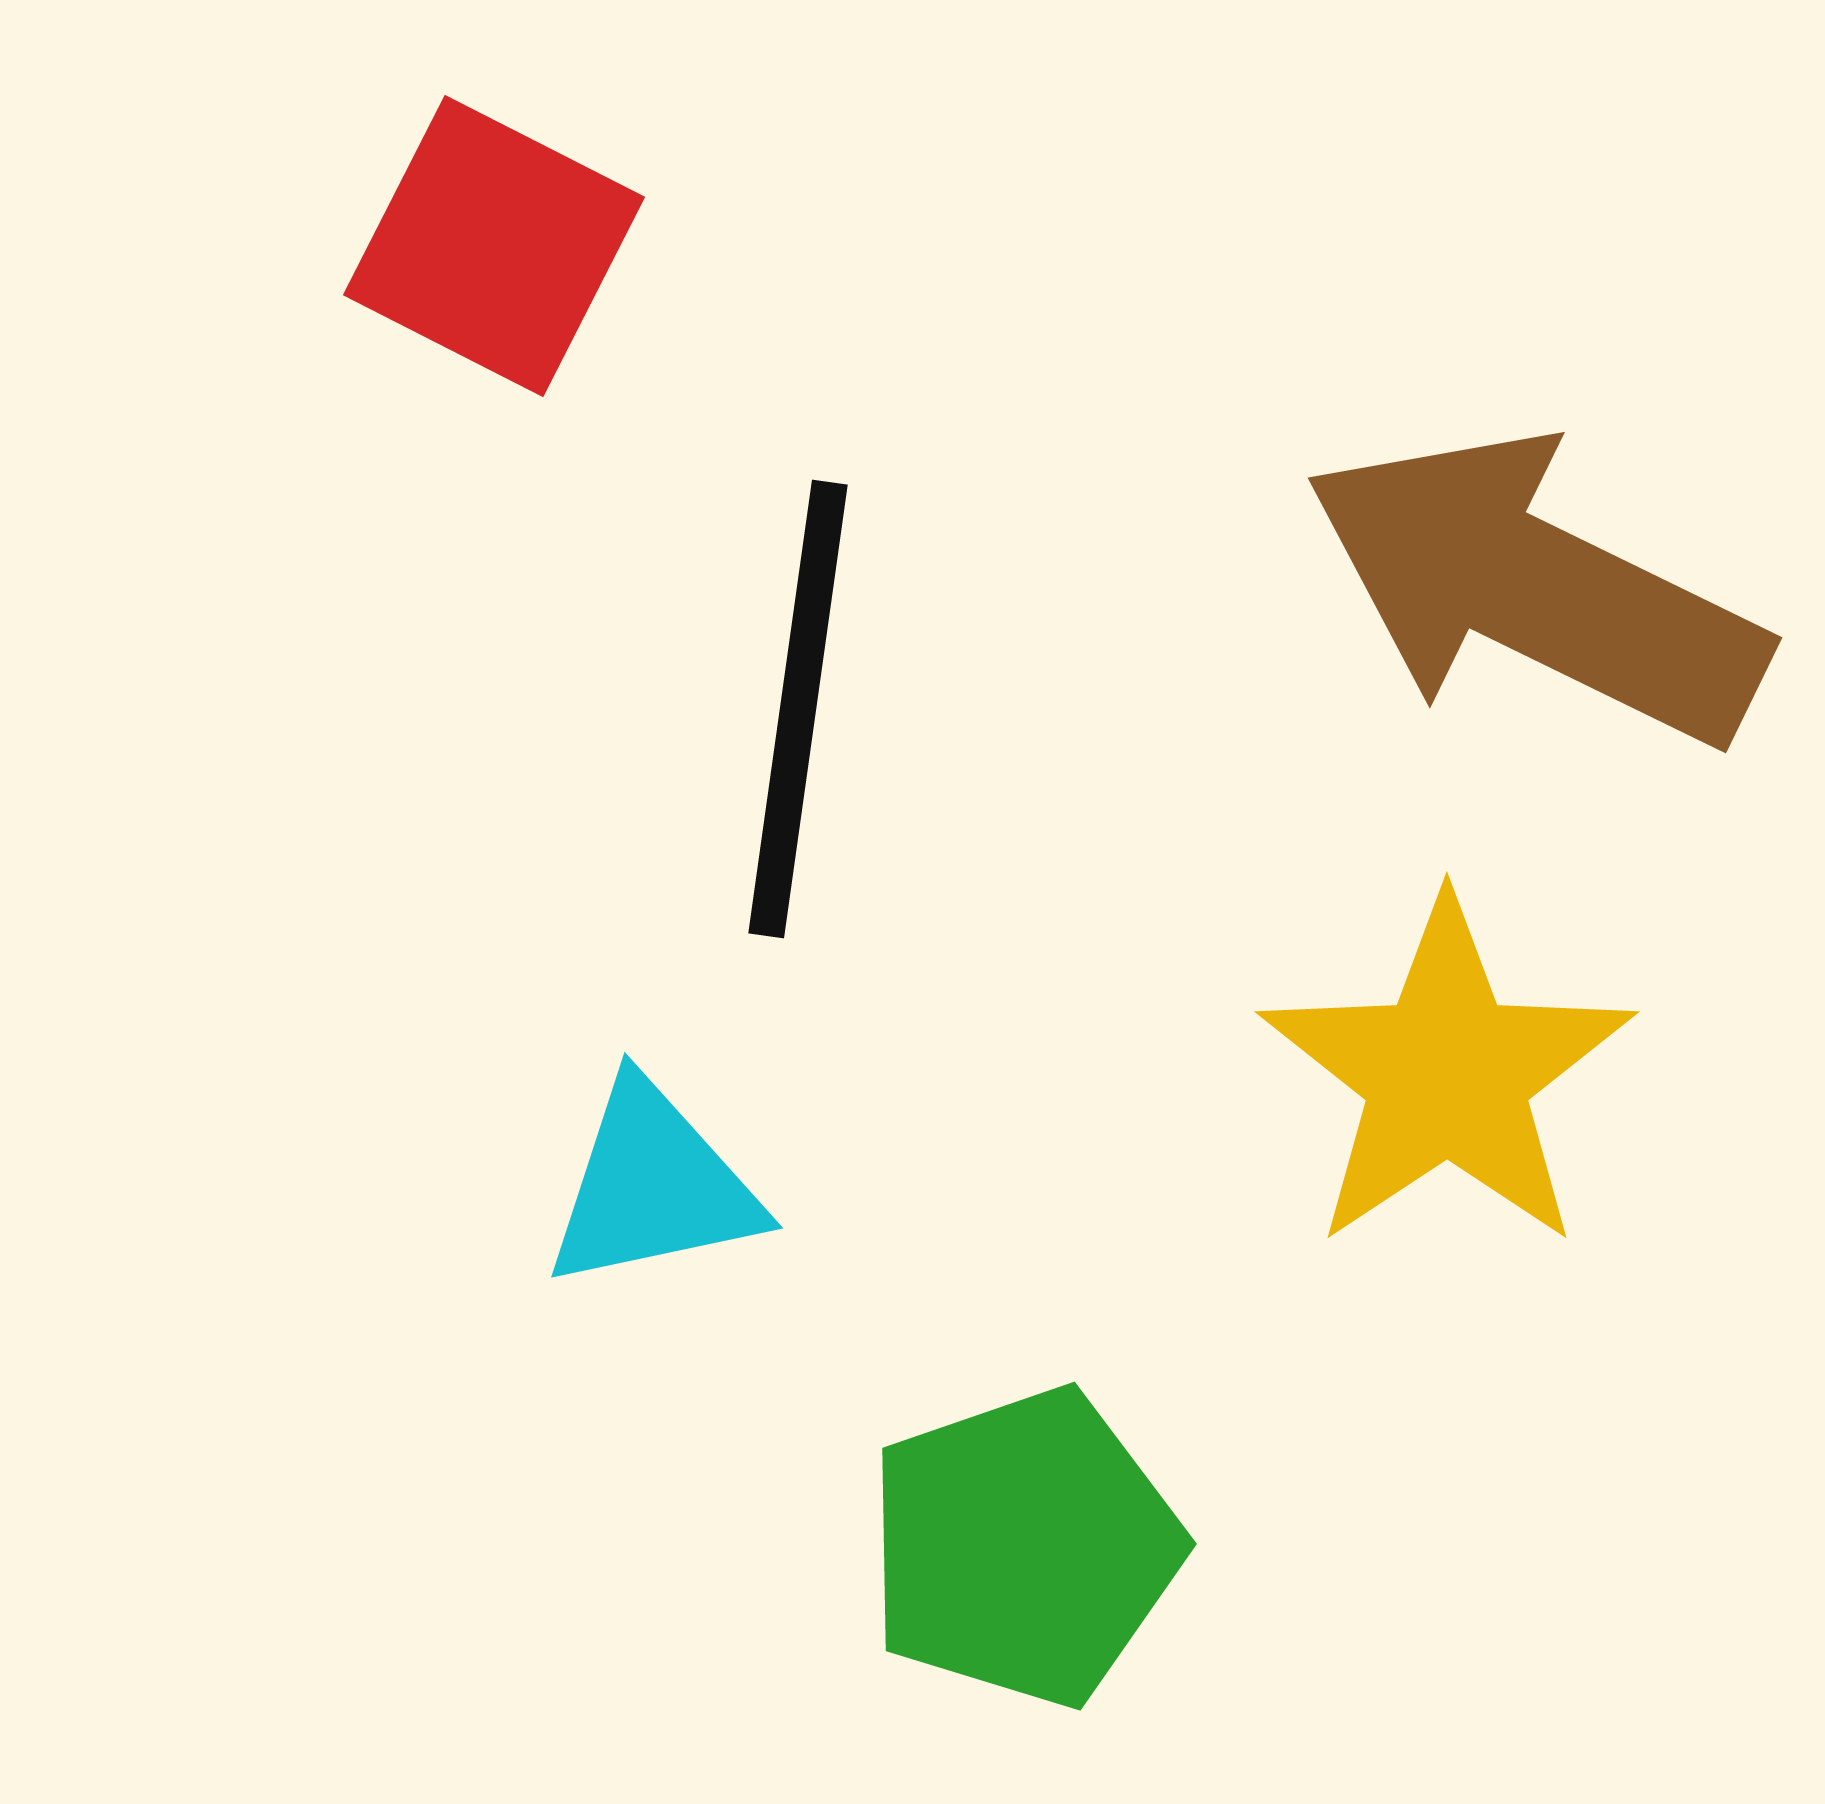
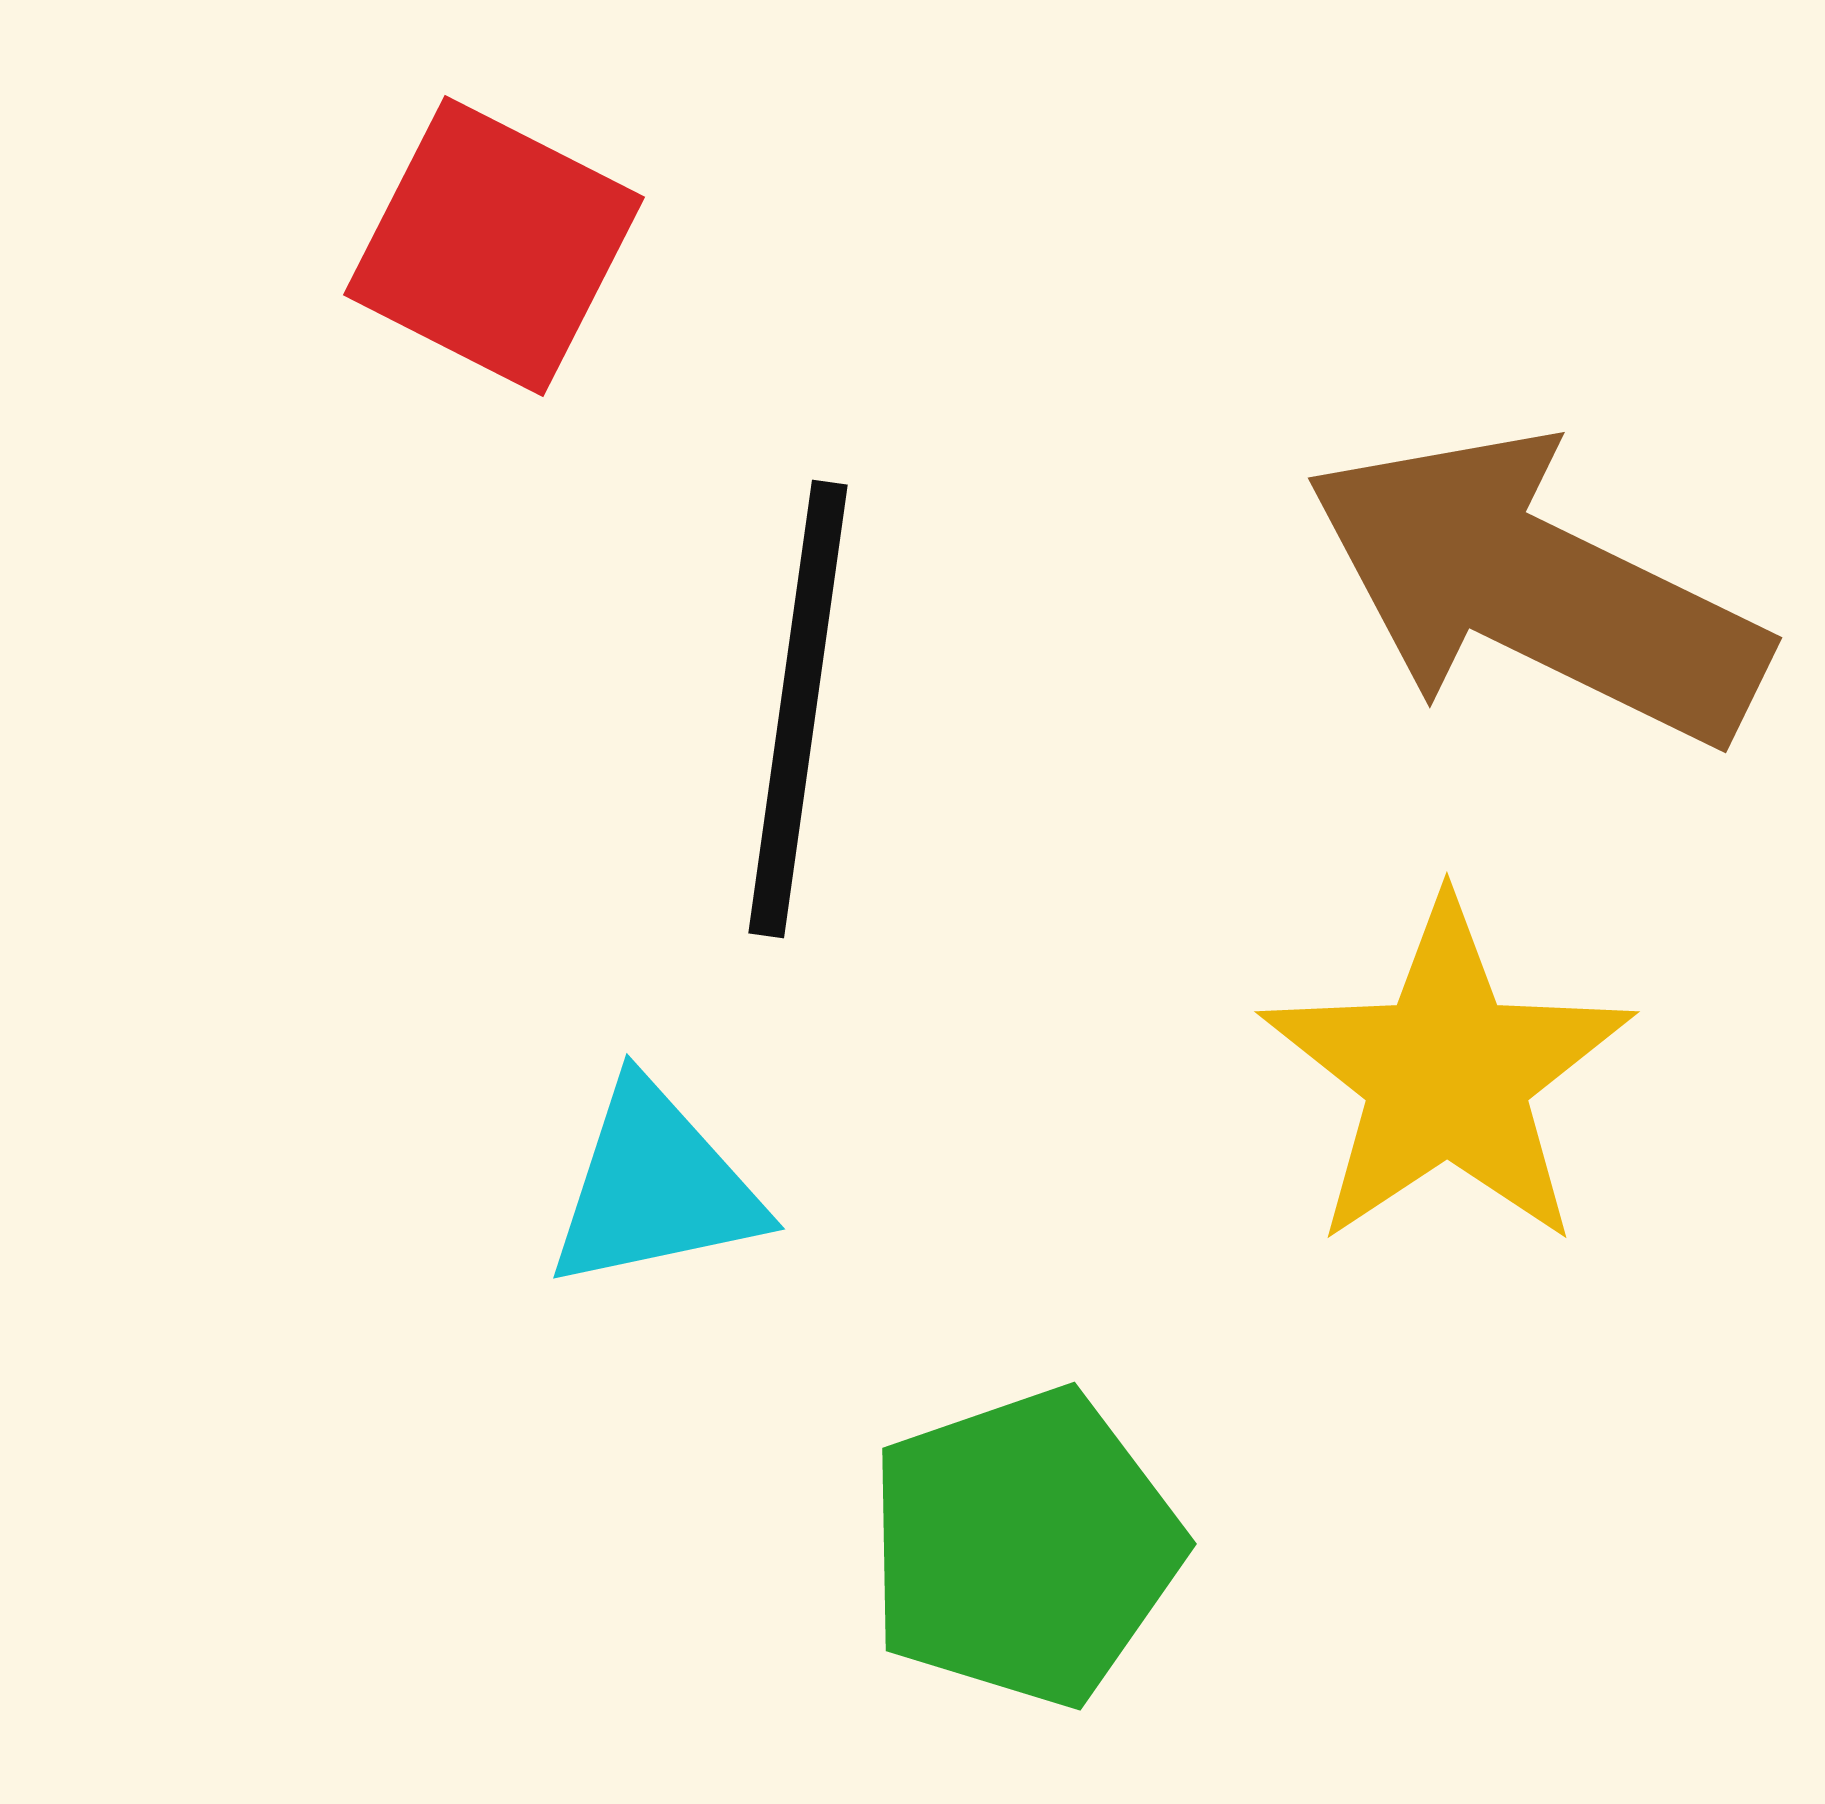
cyan triangle: moved 2 px right, 1 px down
